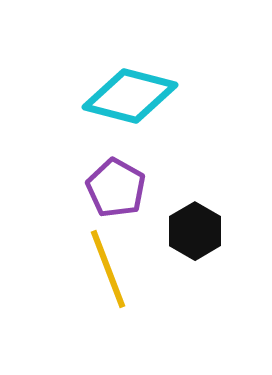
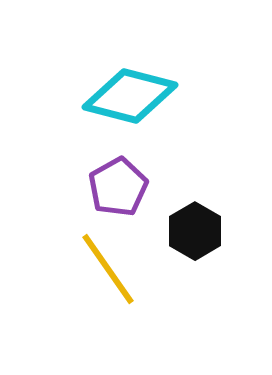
purple pentagon: moved 2 px right, 1 px up; rotated 14 degrees clockwise
yellow line: rotated 14 degrees counterclockwise
